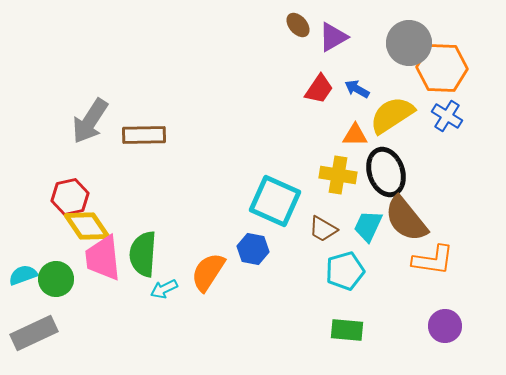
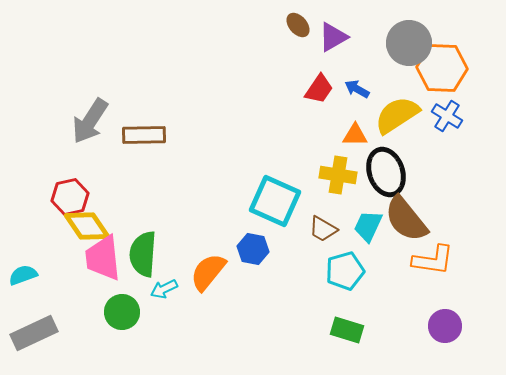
yellow semicircle: moved 5 px right
orange semicircle: rotated 6 degrees clockwise
green circle: moved 66 px right, 33 px down
green rectangle: rotated 12 degrees clockwise
